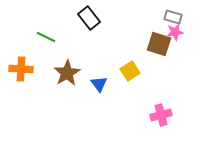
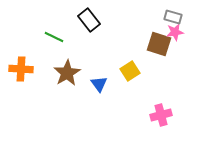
black rectangle: moved 2 px down
green line: moved 8 px right
